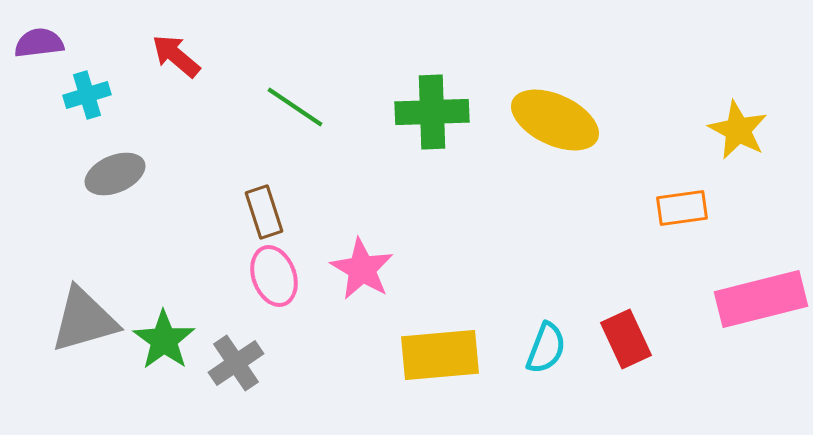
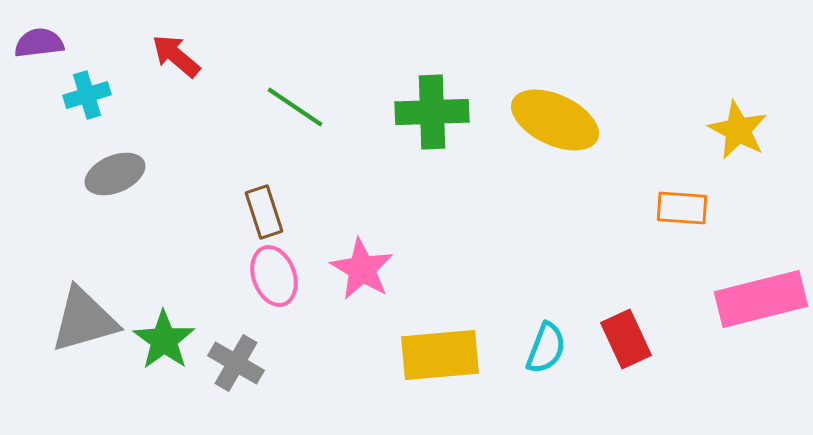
orange rectangle: rotated 12 degrees clockwise
gray cross: rotated 26 degrees counterclockwise
